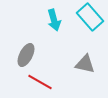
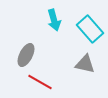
cyan rectangle: moved 12 px down
